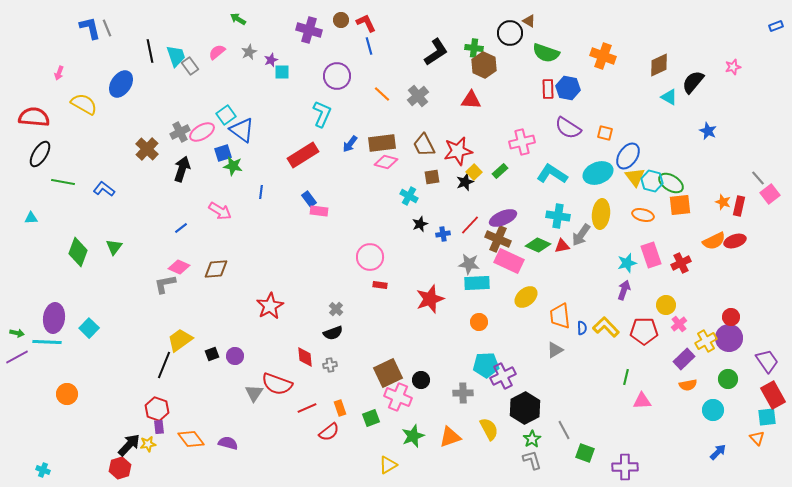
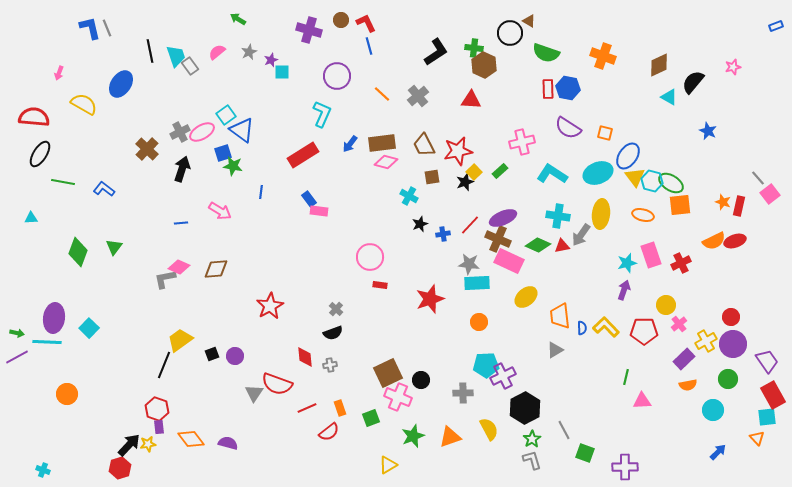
blue line at (181, 228): moved 5 px up; rotated 32 degrees clockwise
gray L-shape at (165, 284): moved 5 px up
purple circle at (729, 338): moved 4 px right, 6 px down
